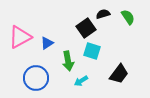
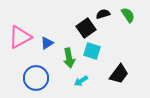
green semicircle: moved 2 px up
green arrow: moved 1 px right, 3 px up
